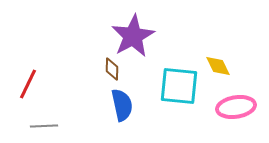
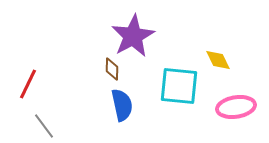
yellow diamond: moved 6 px up
gray line: rotated 56 degrees clockwise
